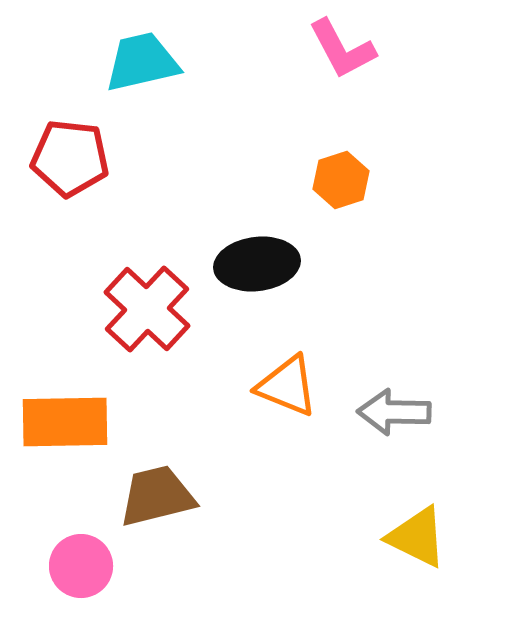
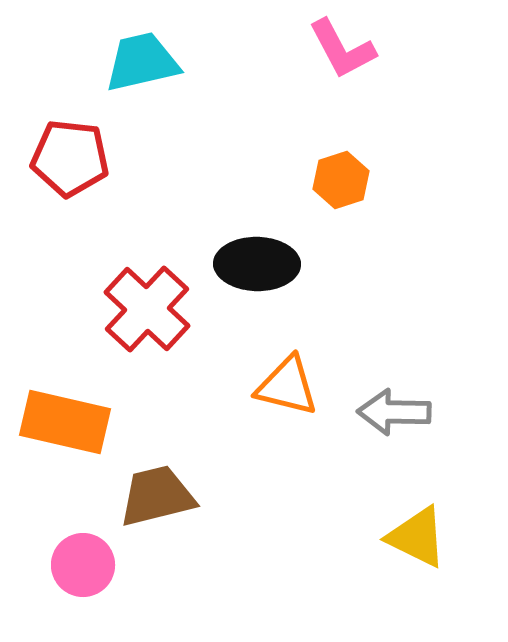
black ellipse: rotated 8 degrees clockwise
orange triangle: rotated 8 degrees counterclockwise
orange rectangle: rotated 14 degrees clockwise
pink circle: moved 2 px right, 1 px up
